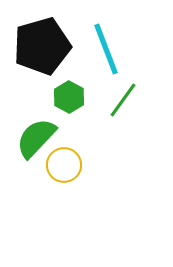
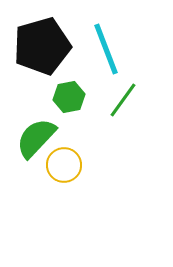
green hexagon: rotated 20 degrees clockwise
